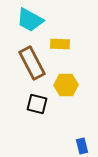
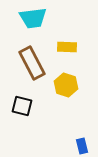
cyan trapezoid: moved 3 px right, 2 px up; rotated 36 degrees counterclockwise
yellow rectangle: moved 7 px right, 3 px down
yellow hexagon: rotated 20 degrees clockwise
black square: moved 15 px left, 2 px down
